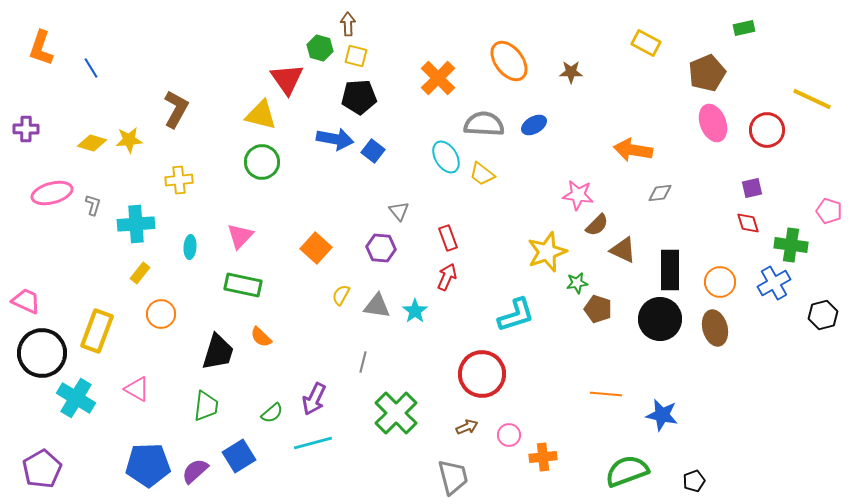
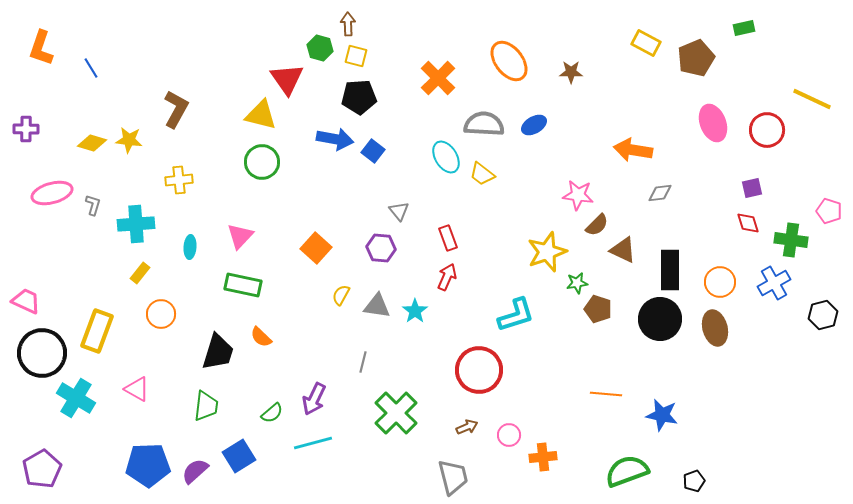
brown pentagon at (707, 73): moved 11 px left, 15 px up
yellow star at (129, 140): rotated 12 degrees clockwise
green cross at (791, 245): moved 5 px up
red circle at (482, 374): moved 3 px left, 4 px up
